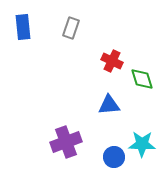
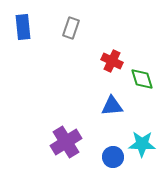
blue triangle: moved 3 px right, 1 px down
purple cross: rotated 12 degrees counterclockwise
blue circle: moved 1 px left
